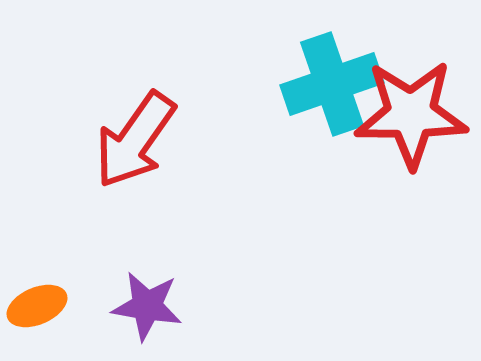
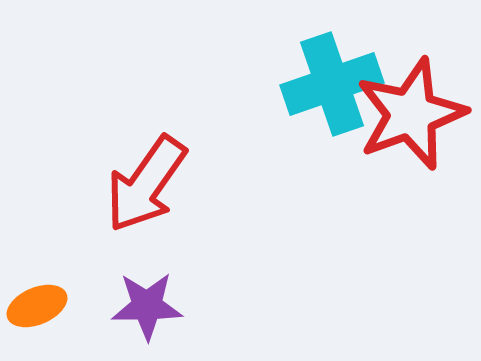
red star: rotated 20 degrees counterclockwise
red arrow: moved 11 px right, 44 px down
purple star: rotated 10 degrees counterclockwise
